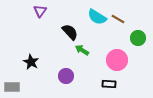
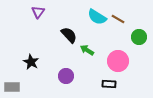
purple triangle: moved 2 px left, 1 px down
black semicircle: moved 1 px left, 3 px down
green circle: moved 1 px right, 1 px up
green arrow: moved 5 px right
pink circle: moved 1 px right, 1 px down
